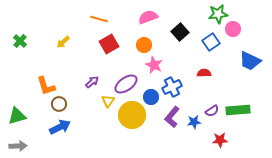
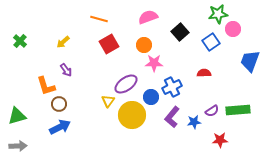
blue trapezoid: rotated 85 degrees clockwise
pink star: moved 2 px up; rotated 24 degrees counterclockwise
purple arrow: moved 26 px left, 12 px up; rotated 96 degrees clockwise
